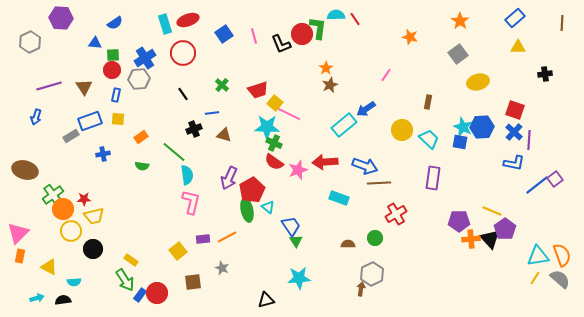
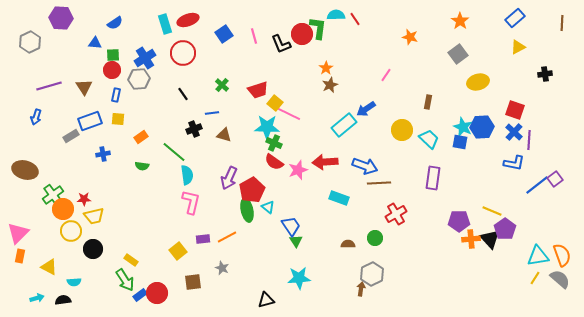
yellow triangle at (518, 47): rotated 28 degrees counterclockwise
blue rectangle at (140, 295): rotated 16 degrees clockwise
